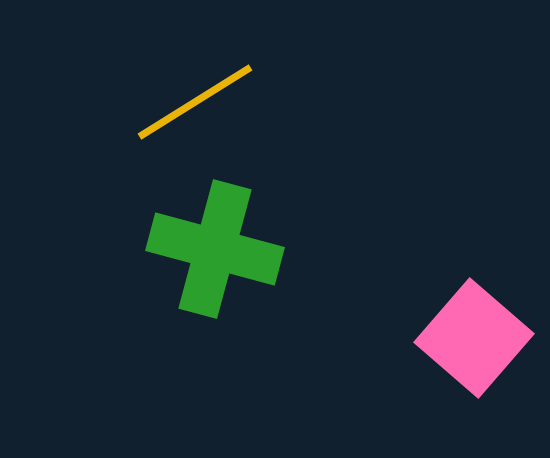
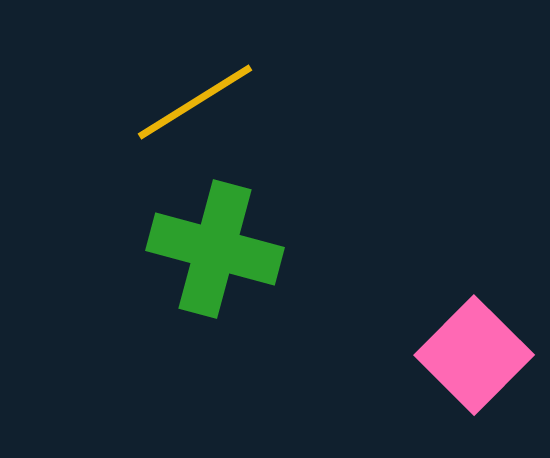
pink square: moved 17 px down; rotated 4 degrees clockwise
